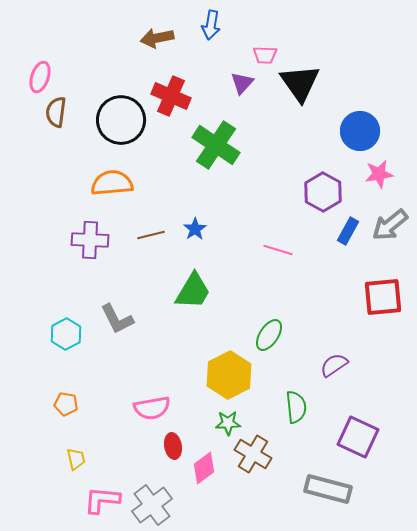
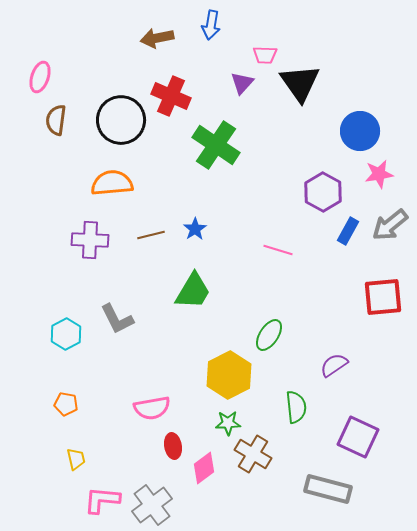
brown semicircle: moved 8 px down
